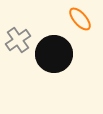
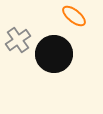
orange ellipse: moved 6 px left, 3 px up; rotated 10 degrees counterclockwise
